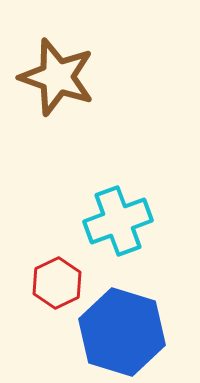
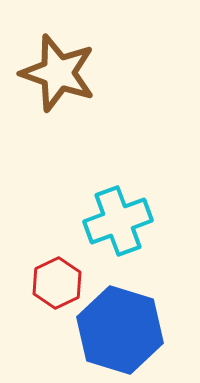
brown star: moved 1 px right, 4 px up
blue hexagon: moved 2 px left, 2 px up
